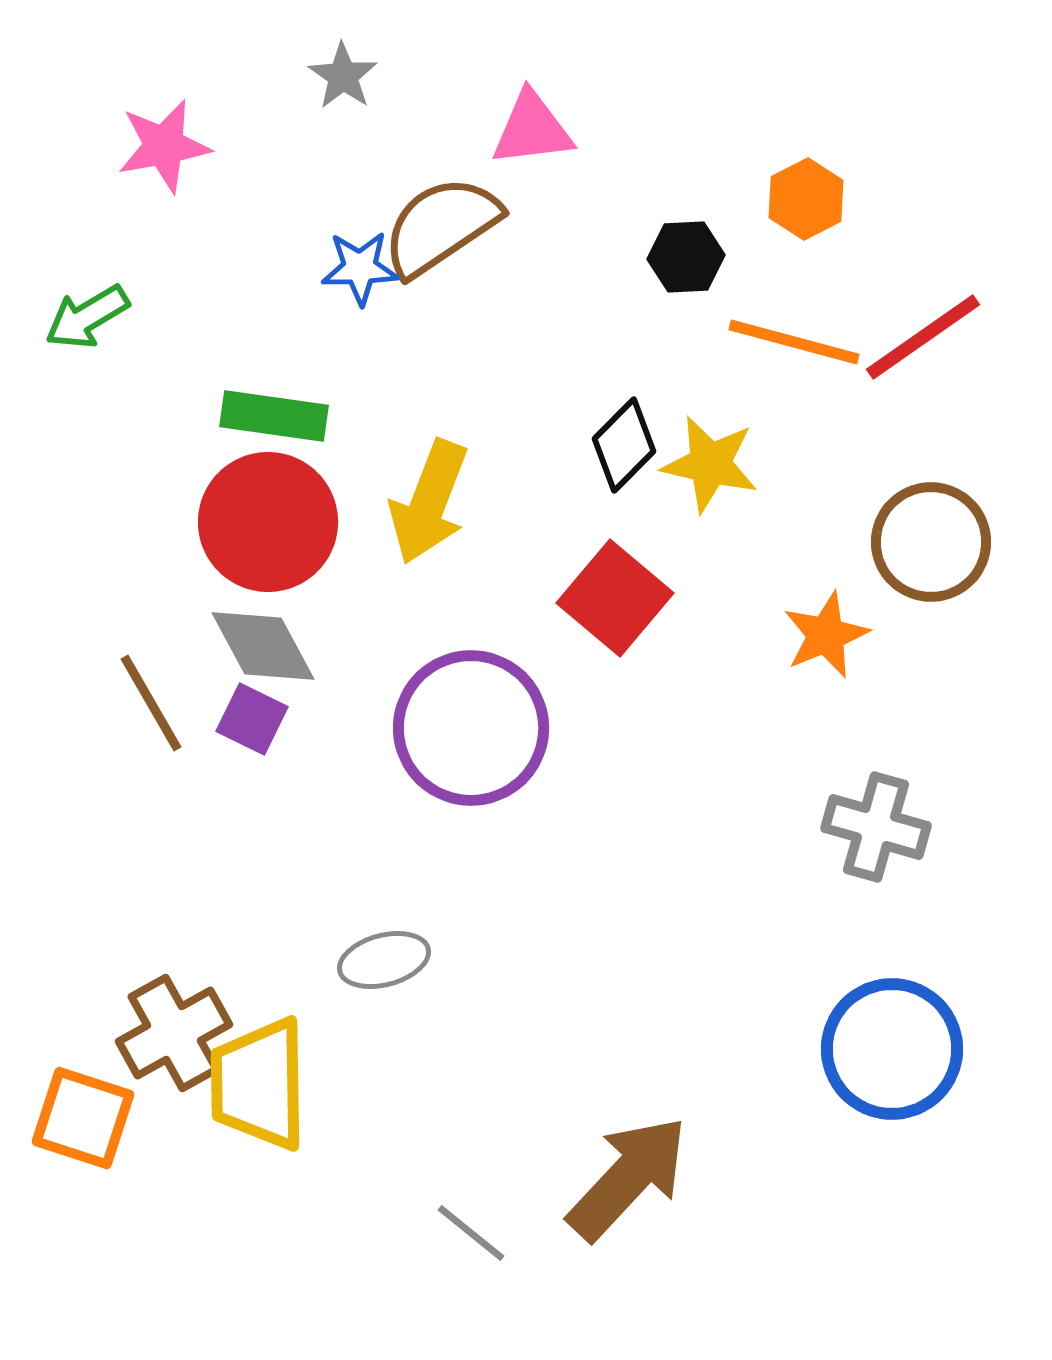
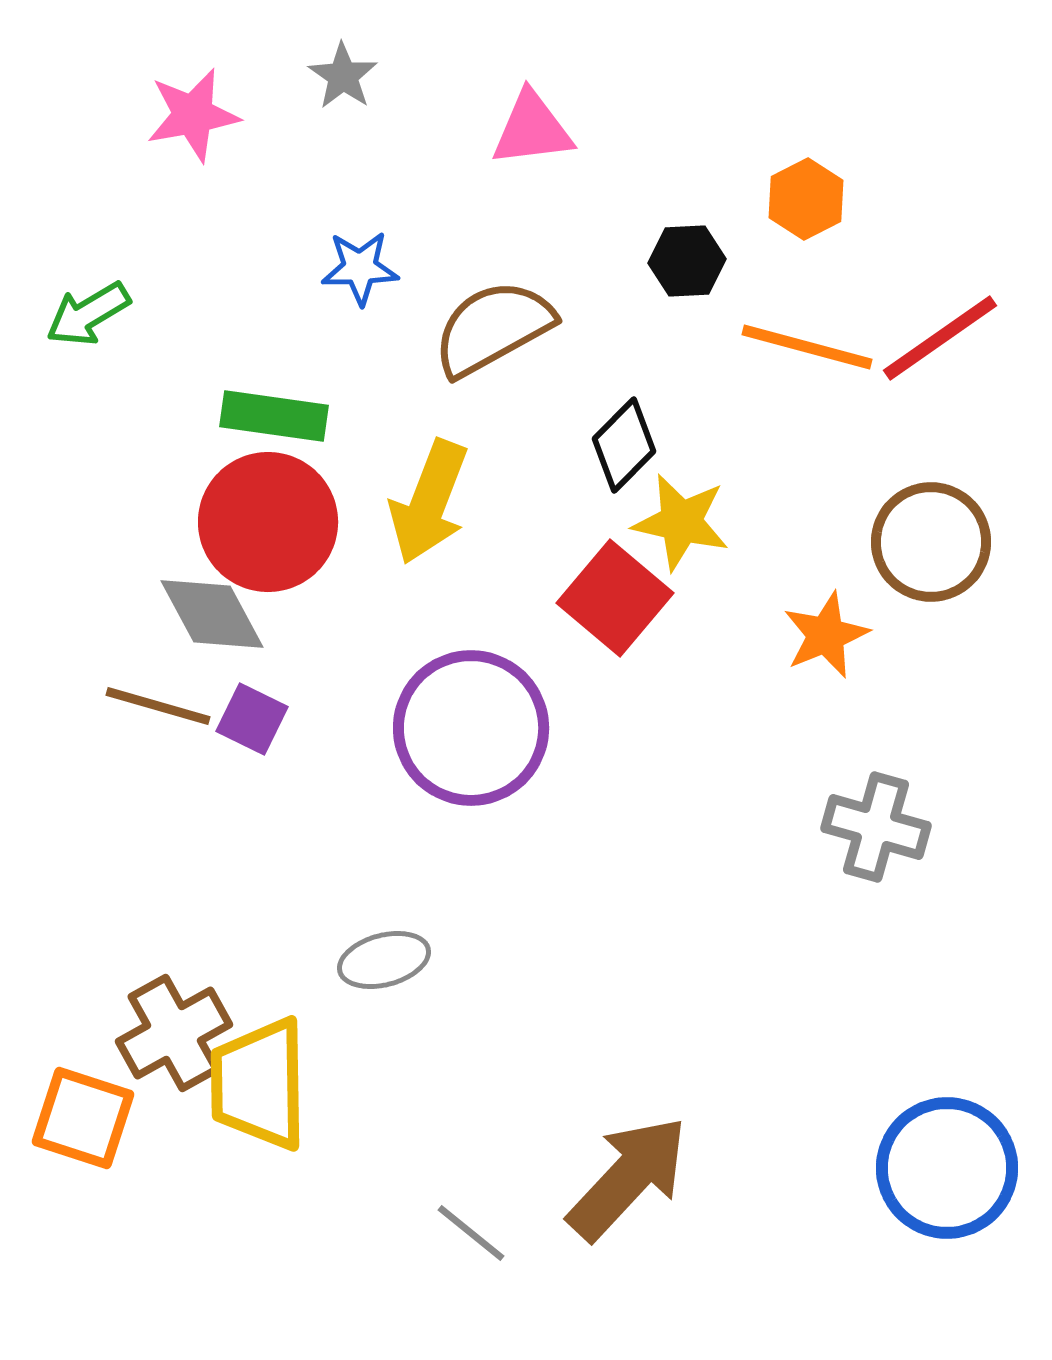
pink star: moved 29 px right, 31 px up
brown semicircle: moved 52 px right, 102 px down; rotated 5 degrees clockwise
black hexagon: moved 1 px right, 4 px down
green arrow: moved 1 px right, 3 px up
red line: moved 17 px right, 1 px down
orange line: moved 13 px right, 5 px down
yellow star: moved 29 px left, 58 px down
gray diamond: moved 51 px left, 32 px up
brown line: moved 7 px right, 3 px down; rotated 44 degrees counterclockwise
blue circle: moved 55 px right, 119 px down
